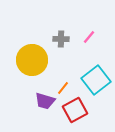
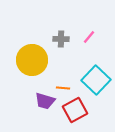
cyan square: rotated 8 degrees counterclockwise
orange line: rotated 56 degrees clockwise
